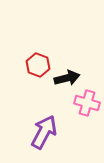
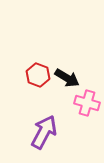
red hexagon: moved 10 px down
black arrow: rotated 45 degrees clockwise
